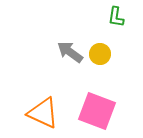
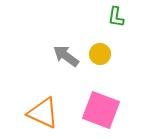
gray arrow: moved 4 px left, 4 px down
pink square: moved 4 px right, 1 px up
